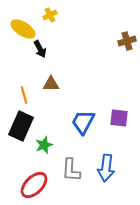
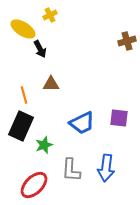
blue trapezoid: moved 1 px left, 1 px down; rotated 144 degrees counterclockwise
